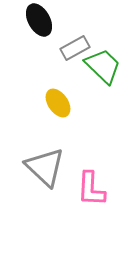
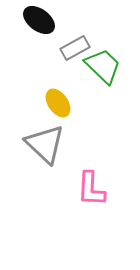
black ellipse: rotated 24 degrees counterclockwise
gray triangle: moved 23 px up
